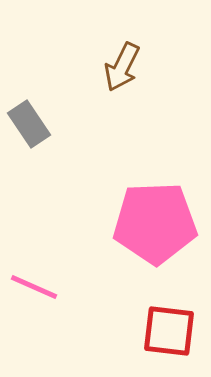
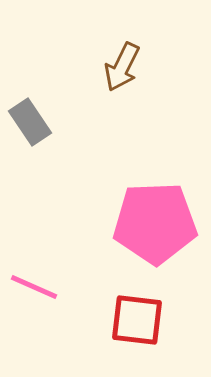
gray rectangle: moved 1 px right, 2 px up
red square: moved 32 px left, 11 px up
